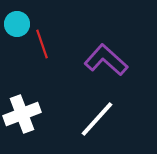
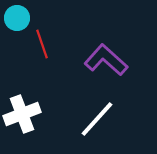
cyan circle: moved 6 px up
